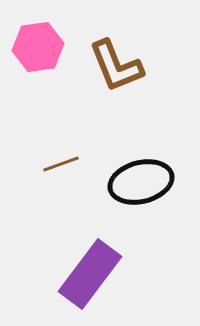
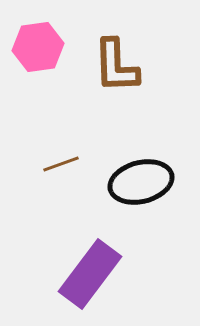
brown L-shape: rotated 20 degrees clockwise
